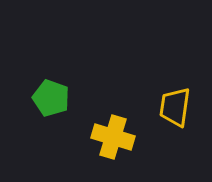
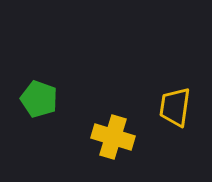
green pentagon: moved 12 px left, 1 px down
